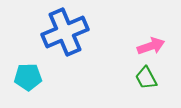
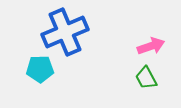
cyan pentagon: moved 12 px right, 8 px up
